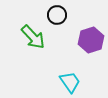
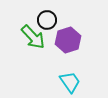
black circle: moved 10 px left, 5 px down
purple hexagon: moved 23 px left
